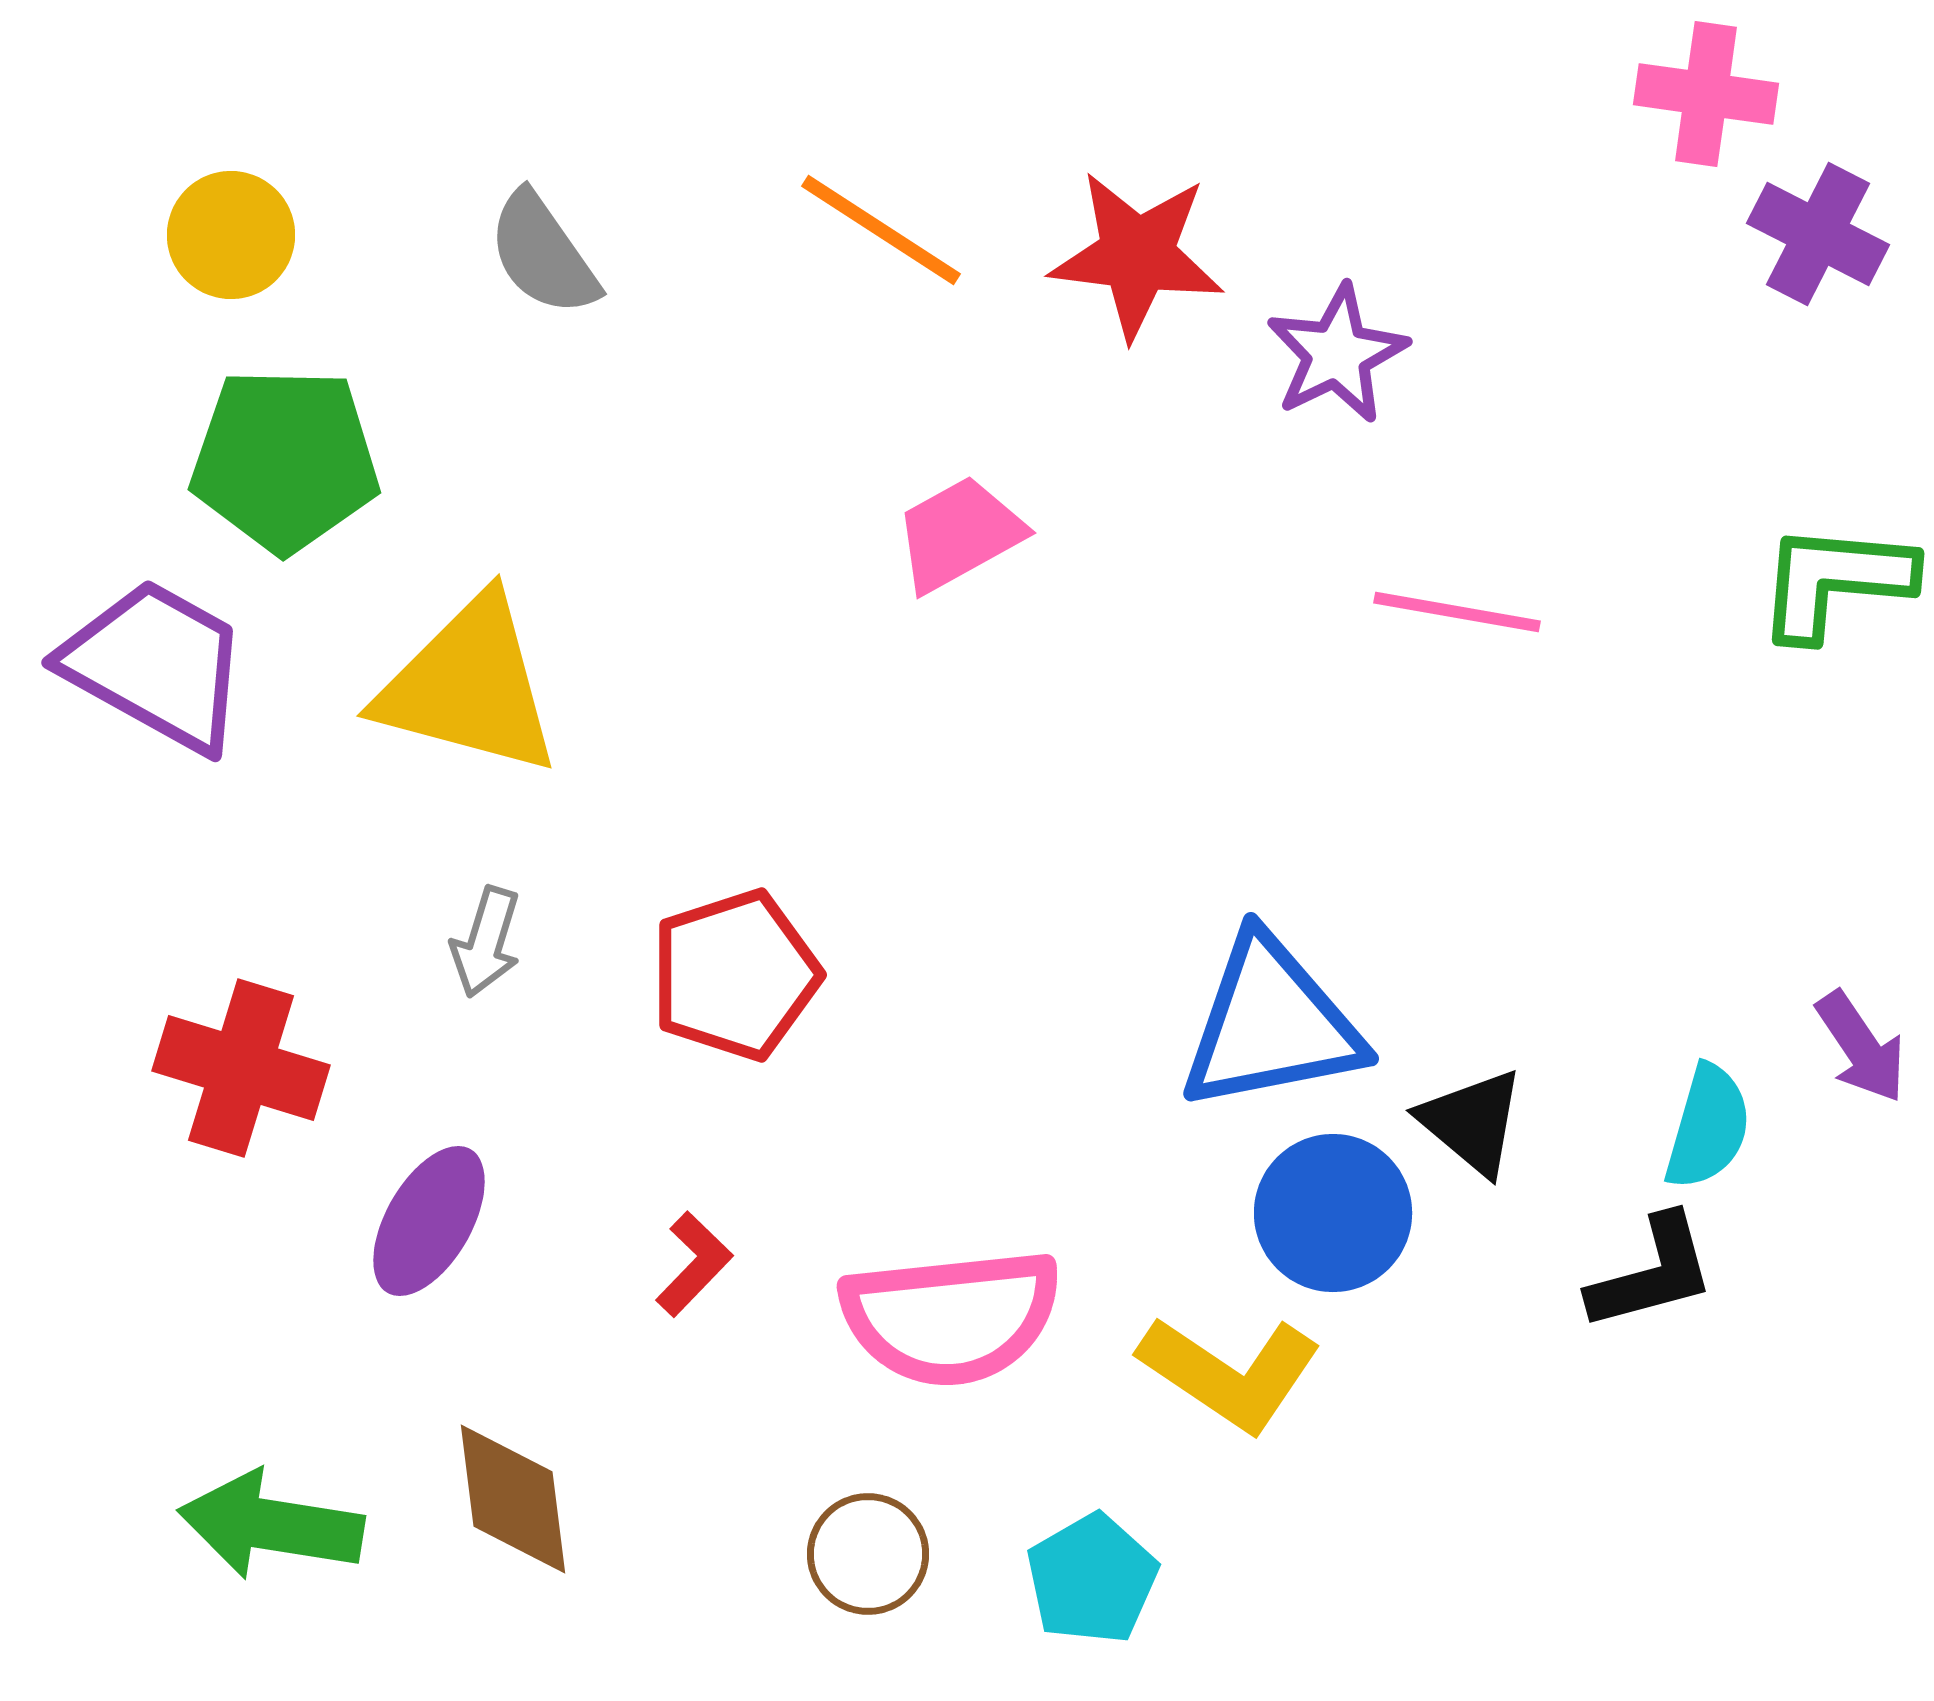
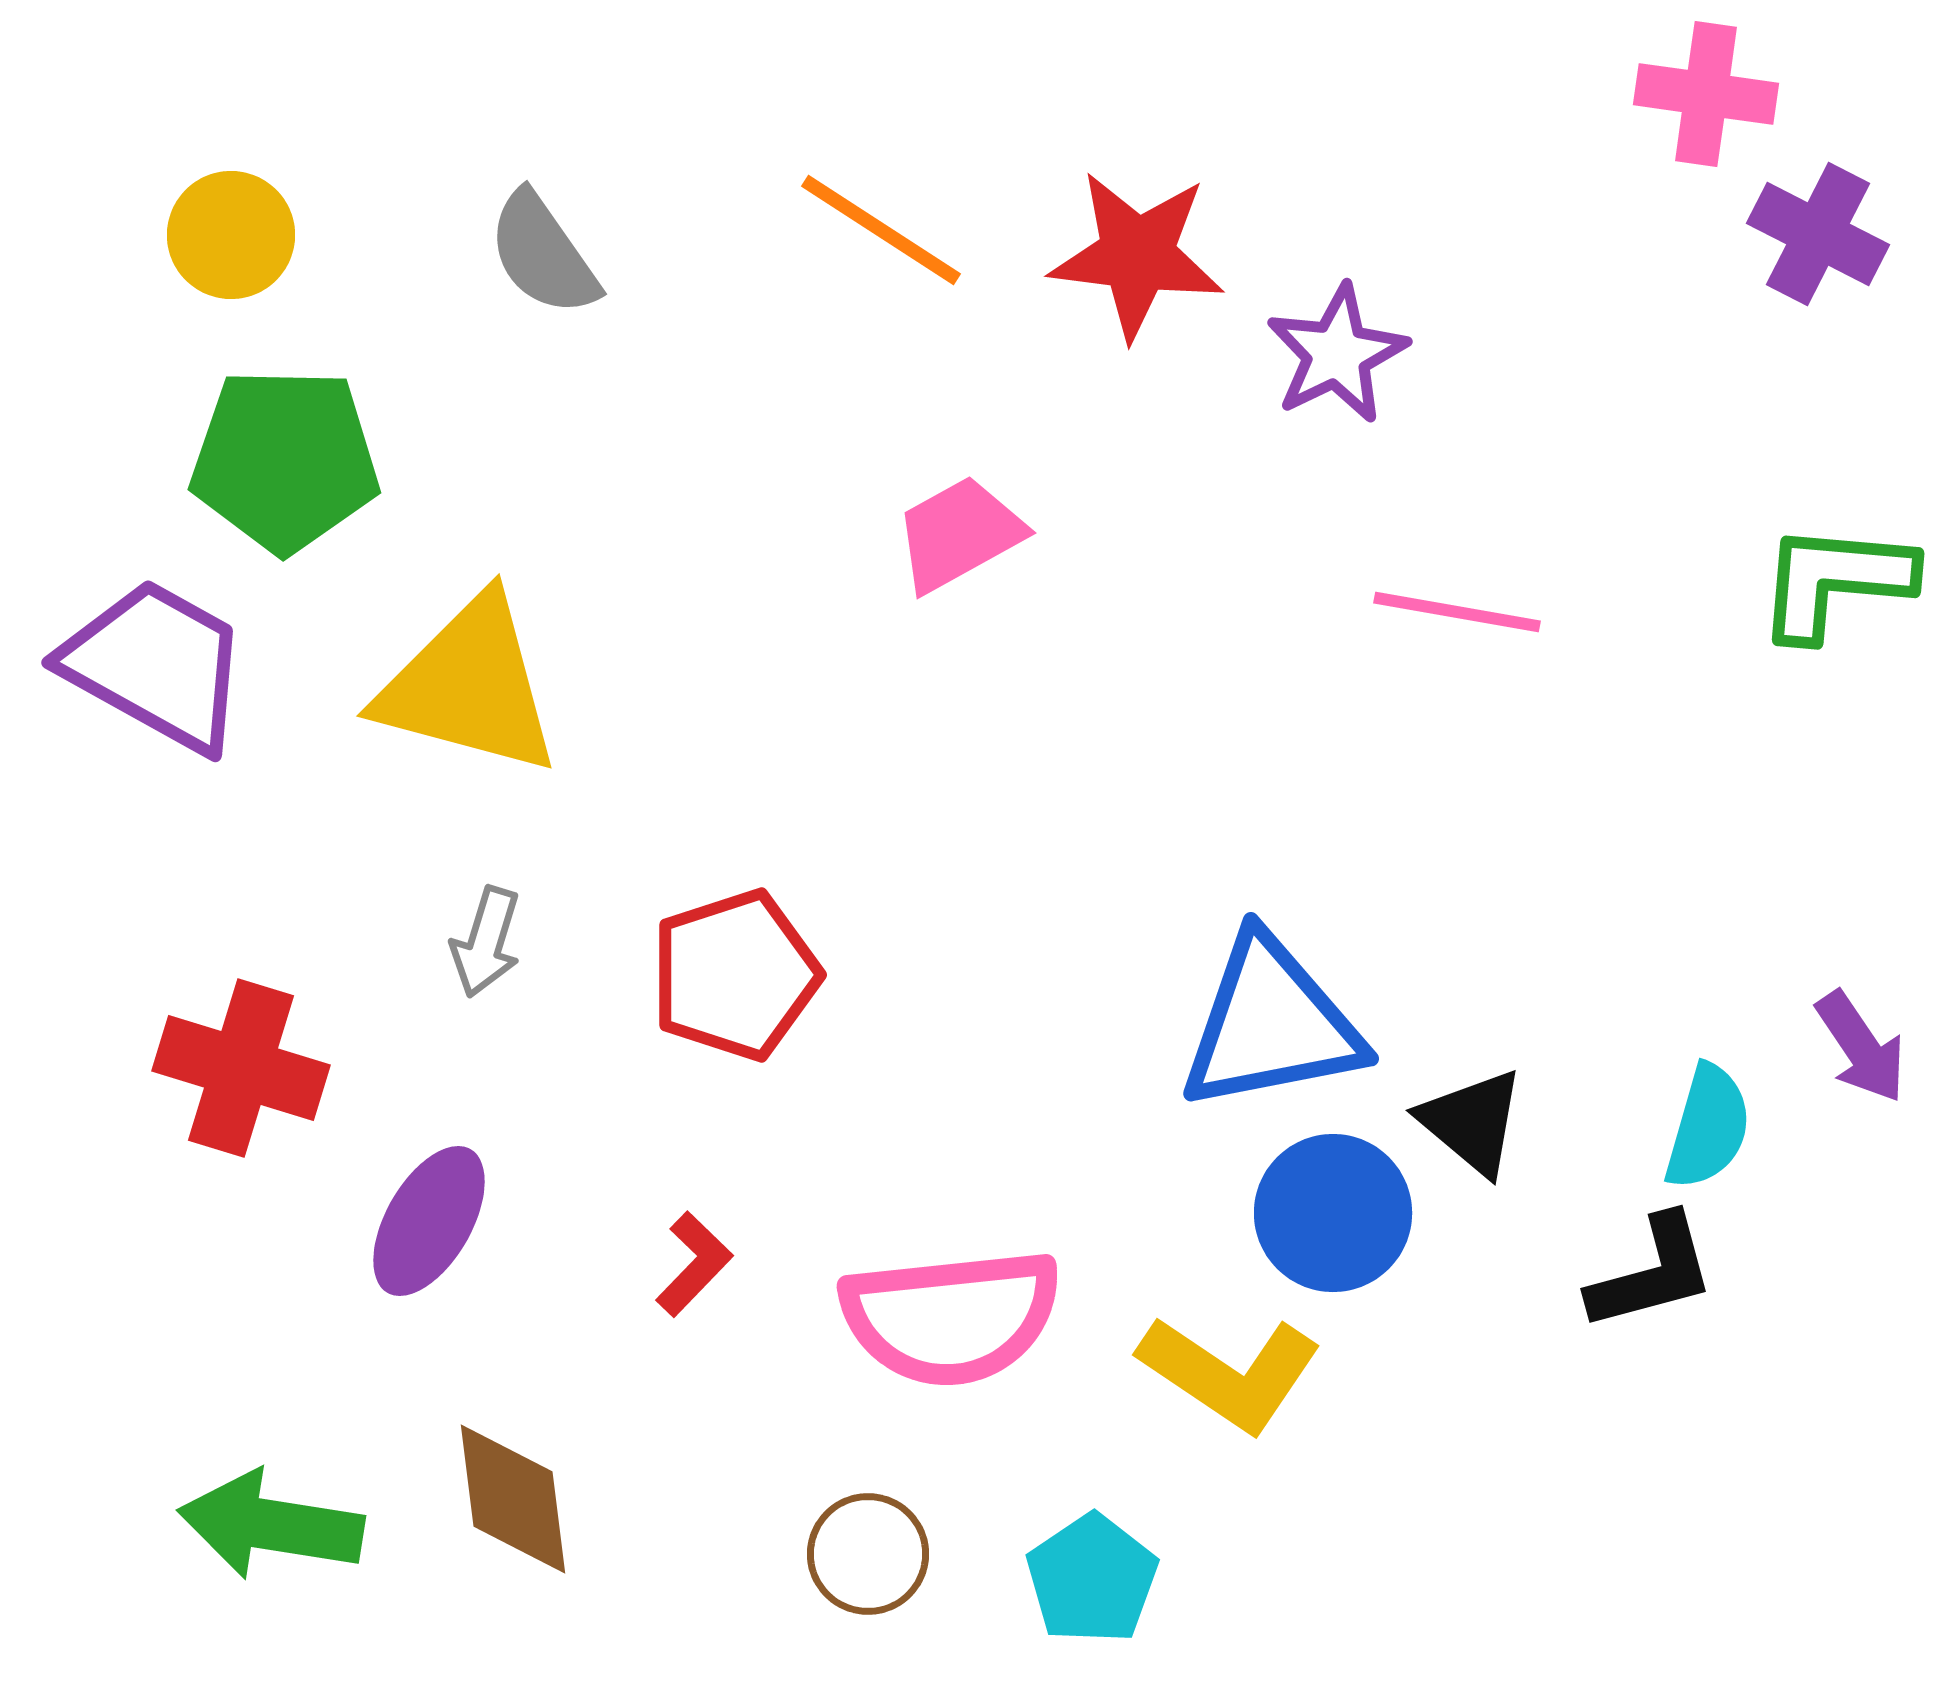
cyan pentagon: rotated 4 degrees counterclockwise
